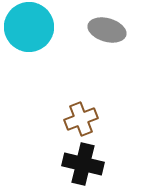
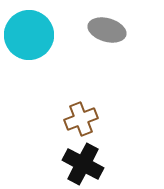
cyan circle: moved 8 px down
black cross: rotated 15 degrees clockwise
